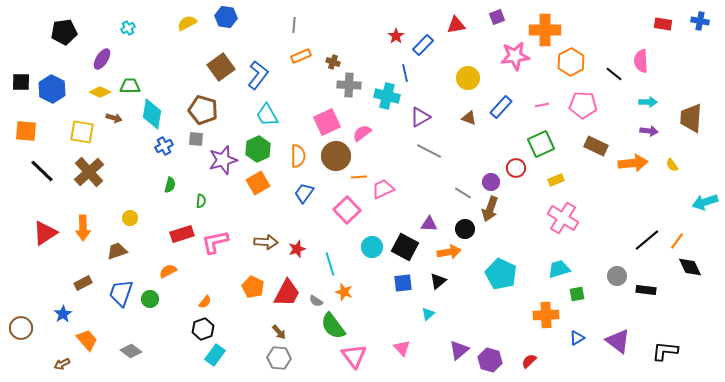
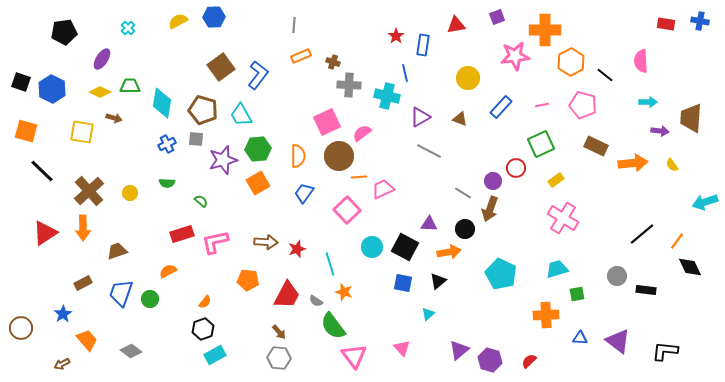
blue hexagon at (226, 17): moved 12 px left; rotated 10 degrees counterclockwise
yellow semicircle at (187, 23): moved 9 px left, 2 px up
red rectangle at (663, 24): moved 3 px right
cyan cross at (128, 28): rotated 16 degrees counterclockwise
blue rectangle at (423, 45): rotated 35 degrees counterclockwise
black line at (614, 74): moved 9 px left, 1 px down
black square at (21, 82): rotated 18 degrees clockwise
pink pentagon at (583, 105): rotated 12 degrees clockwise
cyan diamond at (152, 114): moved 10 px right, 11 px up
cyan trapezoid at (267, 115): moved 26 px left
brown triangle at (469, 118): moved 9 px left, 1 px down
orange square at (26, 131): rotated 10 degrees clockwise
purple arrow at (649, 131): moved 11 px right
blue cross at (164, 146): moved 3 px right, 2 px up
green hexagon at (258, 149): rotated 20 degrees clockwise
brown circle at (336, 156): moved 3 px right
brown cross at (89, 172): moved 19 px down
yellow rectangle at (556, 180): rotated 14 degrees counterclockwise
purple circle at (491, 182): moved 2 px right, 1 px up
green semicircle at (170, 185): moved 3 px left, 2 px up; rotated 77 degrees clockwise
green semicircle at (201, 201): rotated 56 degrees counterclockwise
yellow circle at (130, 218): moved 25 px up
black line at (647, 240): moved 5 px left, 6 px up
cyan trapezoid at (559, 269): moved 2 px left
blue square at (403, 283): rotated 18 degrees clockwise
orange pentagon at (253, 287): moved 5 px left, 7 px up; rotated 20 degrees counterclockwise
red trapezoid at (287, 293): moved 2 px down
blue triangle at (577, 338): moved 3 px right; rotated 35 degrees clockwise
cyan rectangle at (215, 355): rotated 25 degrees clockwise
